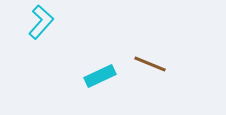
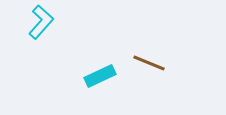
brown line: moved 1 px left, 1 px up
